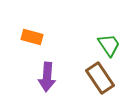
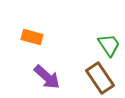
purple arrow: rotated 52 degrees counterclockwise
